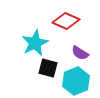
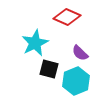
red diamond: moved 1 px right, 4 px up
purple semicircle: rotated 12 degrees clockwise
black square: moved 1 px right, 1 px down
